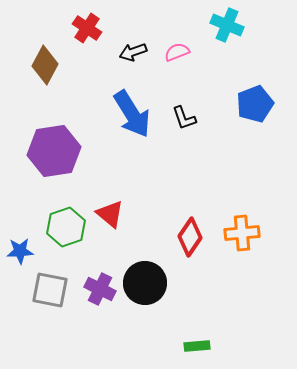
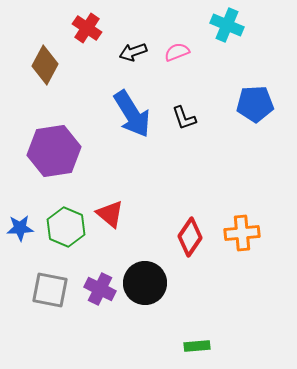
blue pentagon: rotated 18 degrees clockwise
green hexagon: rotated 18 degrees counterclockwise
blue star: moved 23 px up
